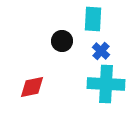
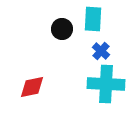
black circle: moved 12 px up
